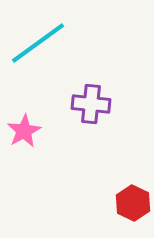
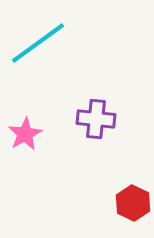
purple cross: moved 5 px right, 15 px down
pink star: moved 1 px right, 3 px down
